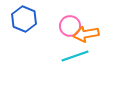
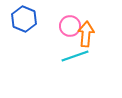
orange arrow: rotated 105 degrees clockwise
